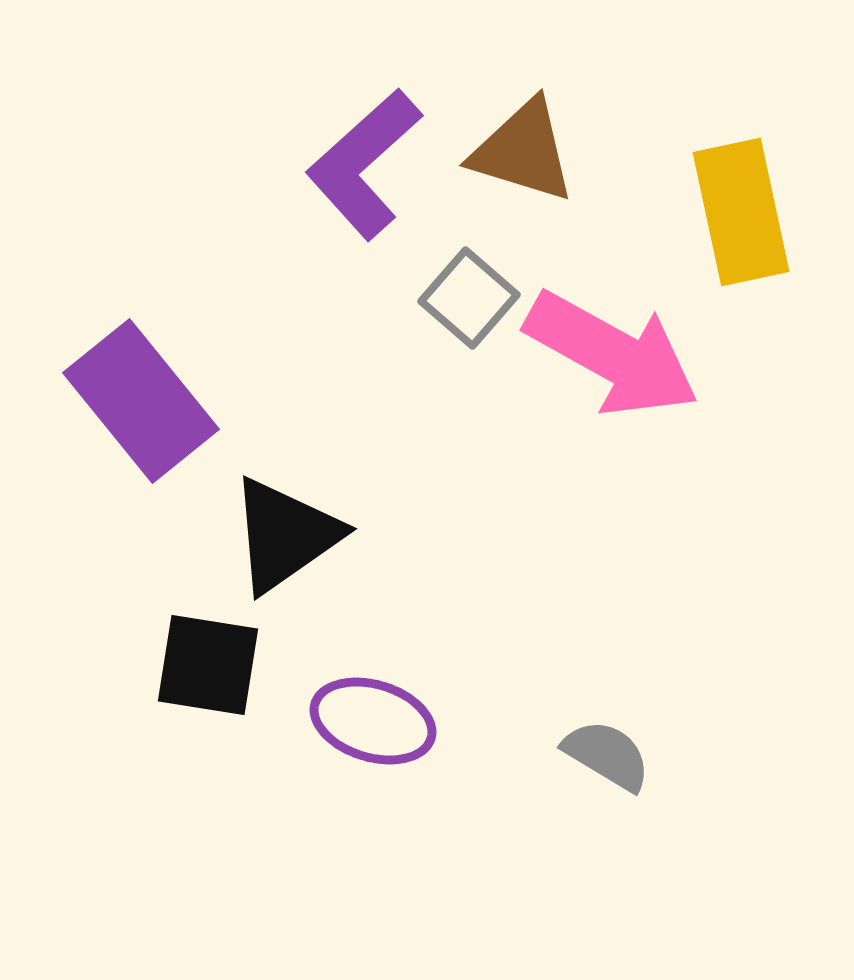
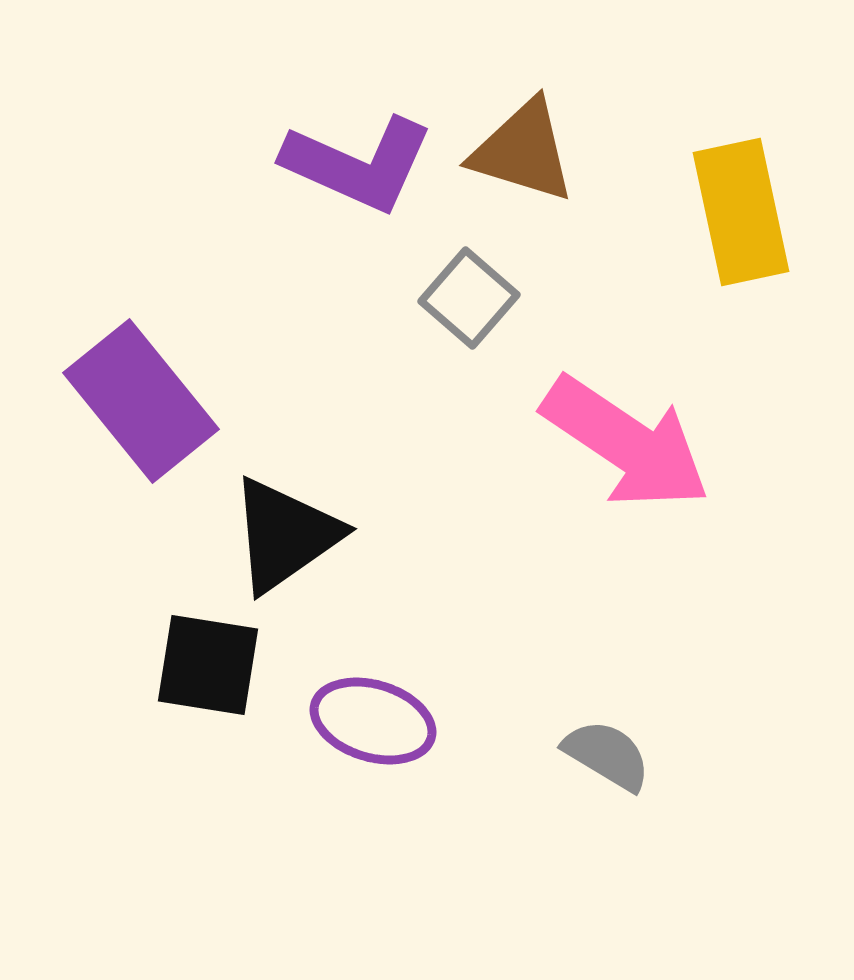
purple L-shape: moved 6 px left; rotated 114 degrees counterclockwise
pink arrow: moved 14 px right, 89 px down; rotated 5 degrees clockwise
